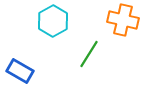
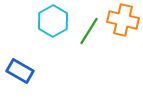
green line: moved 23 px up
